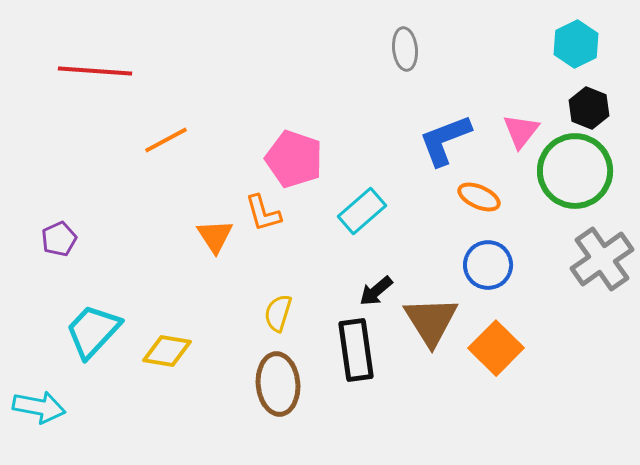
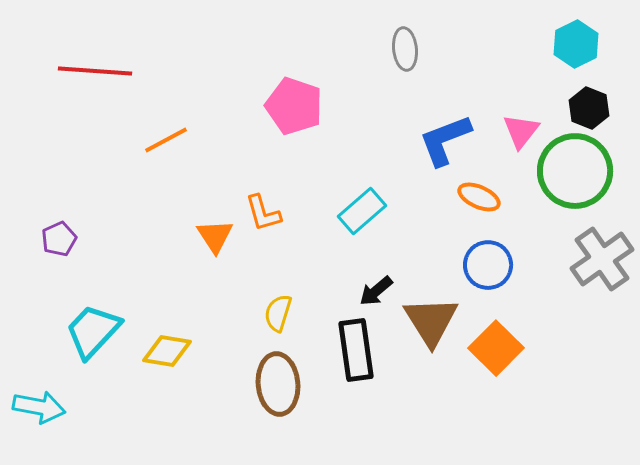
pink pentagon: moved 53 px up
